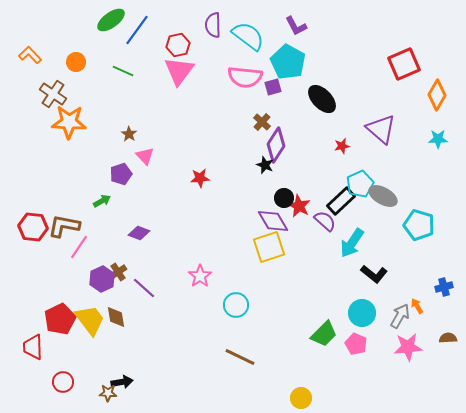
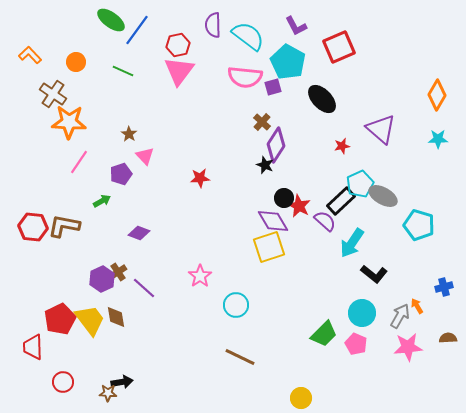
green ellipse at (111, 20): rotated 72 degrees clockwise
red square at (404, 64): moved 65 px left, 17 px up
pink line at (79, 247): moved 85 px up
